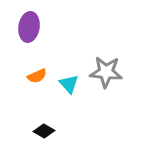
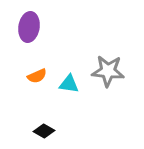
gray star: moved 2 px right, 1 px up
cyan triangle: rotated 40 degrees counterclockwise
